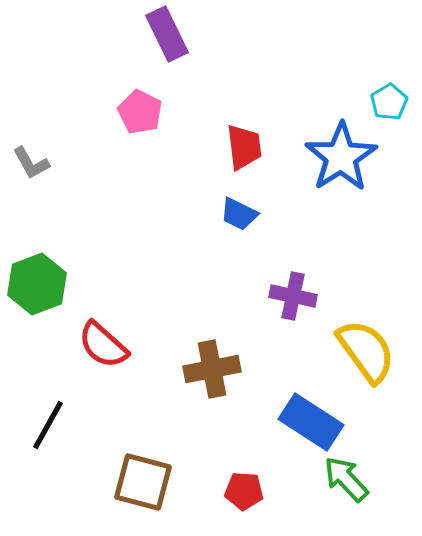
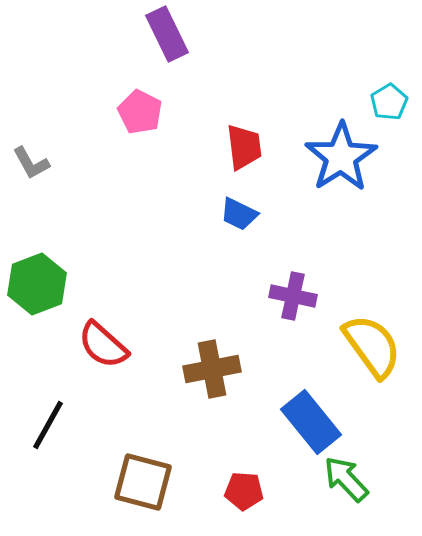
yellow semicircle: moved 6 px right, 5 px up
blue rectangle: rotated 18 degrees clockwise
